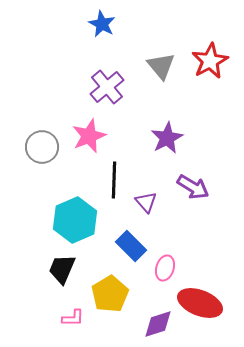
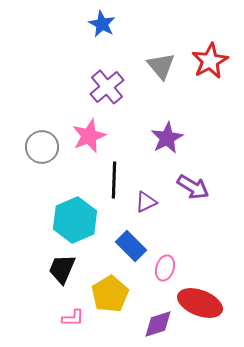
purple triangle: rotated 45 degrees clockwise
